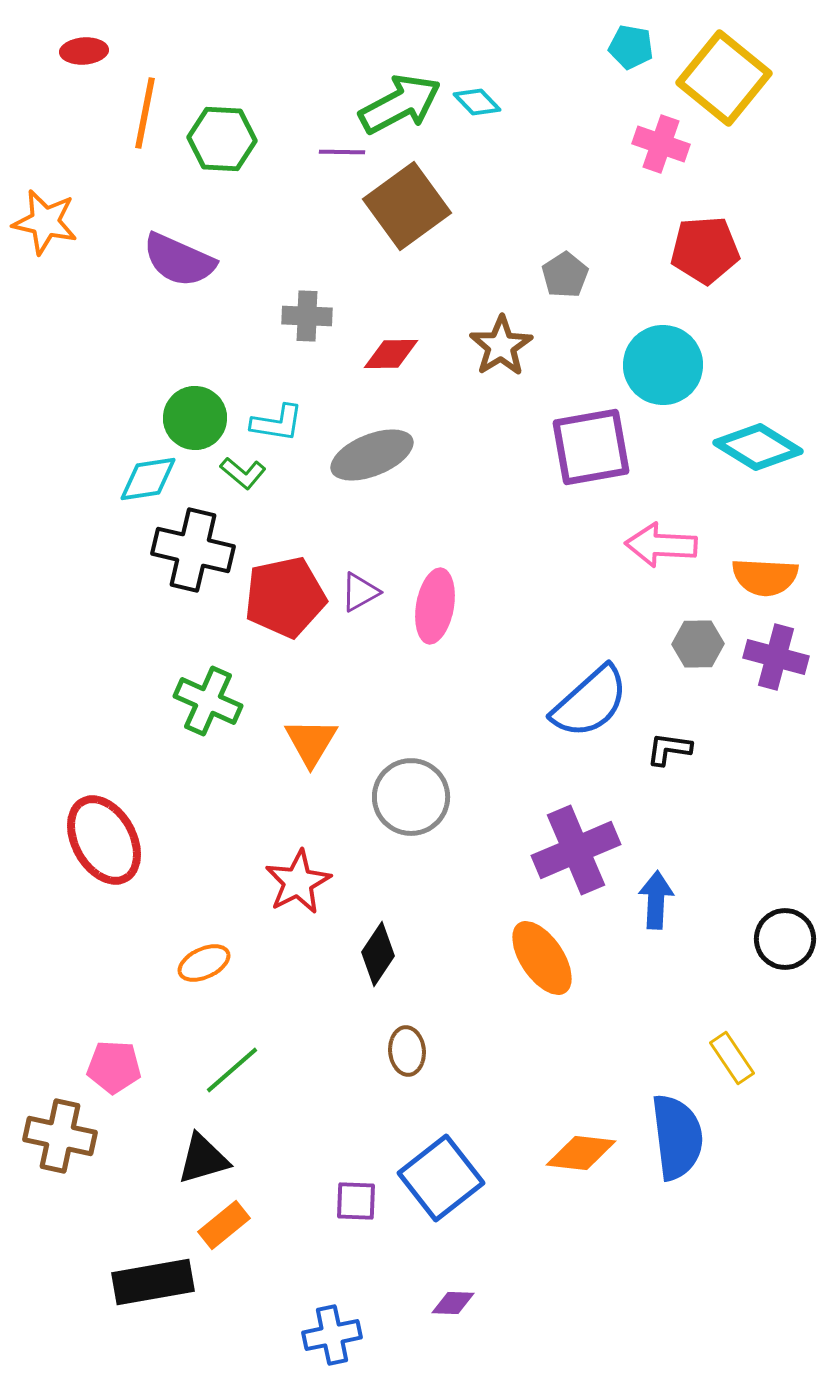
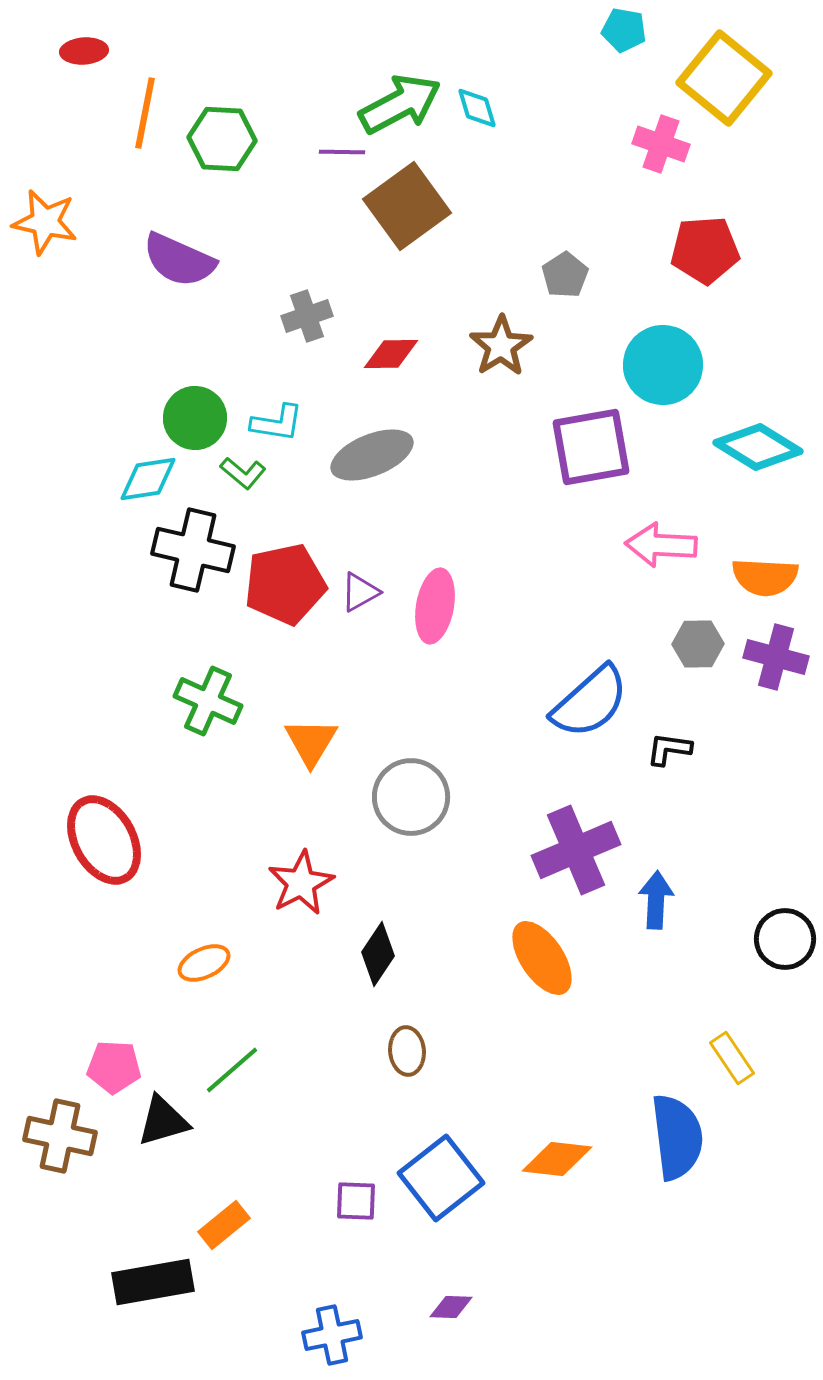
cyan pentagon at (631, 47): moved 7 px left, 17 px up
cyan diamond at (477, 102): moved 6 px down; rotated 27 degrees clockwise
gray cross at (307, 316): rotated 21 degrees counterclockwise
red pentagon at (285, 597): moved 13 px up
red star at (298, 882): moved 3 px right, 1 px down
orange diamond at (581, 1153): moved 24 px left, 6 px down
black triangle at (203, 1159): moved 40 px left, 38 px up
purple diamond at (453, 1303): moved 2 px left, 4 px down
